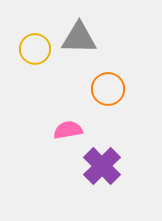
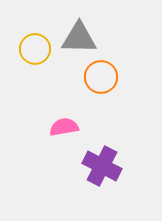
orange circle: moved 7 px left, 12 px up
pink semicircle: moved 4 px left, 3 px up
purple cross: rotated 18 degrees counterclockwise
